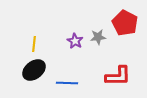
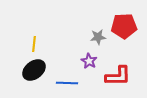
red pentagon: moved 1 px left, 3 px down; rotated 30 degrees counterclockwise
purple star: moved 14 px right, 20 px down
